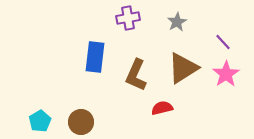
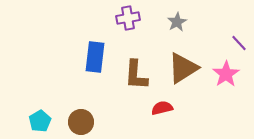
purple line: moved 16 px right, 1 px down
brown L-shape: rotated 20 degrees counterclockwise
